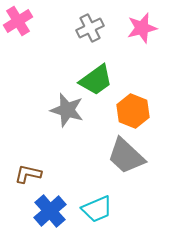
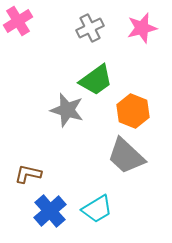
cyan trapezoid: rotated 8 degrees counterclockwise
